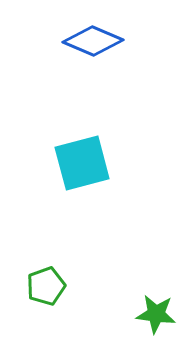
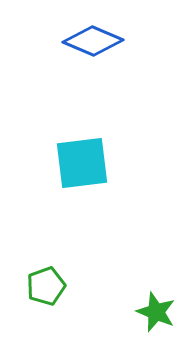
cyan square: rotated 8 degrees clockwise
green star: moved 2 px up; rotated 15 degrees clockwise
